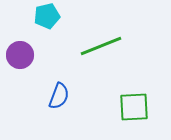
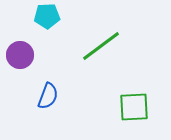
cyan pentagon: rotated 10 degrees clockwise
green line: rotated 15 degrees counterclockwise
blue semicircle: moved 11 px left
